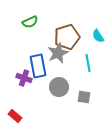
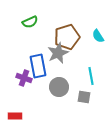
cyan line: moved 3 px right, 13 px down
red rectangle: rotated 40 degrees counterclockwise
